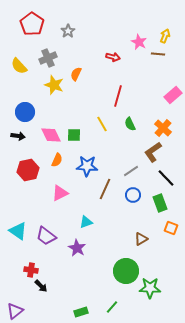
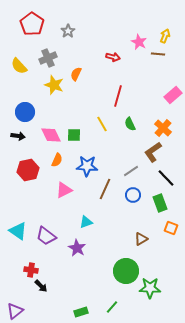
pink triangle at (60, 193): moved 4 px right, 3 px up
